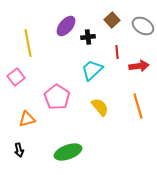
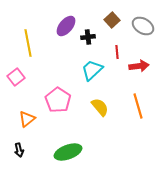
pink pentagon: moved 1 px right, 3 px down
orange triangle: rotated 24 degrees counterclockwise
